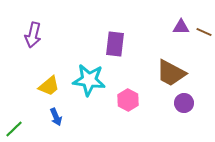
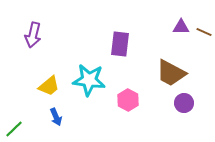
purple rectangle: moved 5 px right
